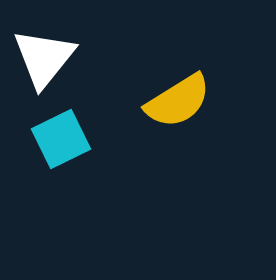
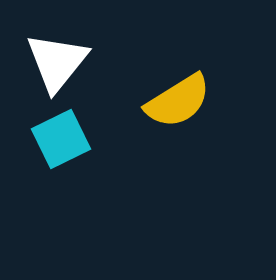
white triangle: moved 13 px right, 4 px down
